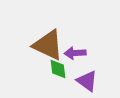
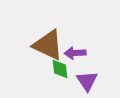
green diamond: moved 2 px right
purple triangle: rotated 20 degrees clockwise
